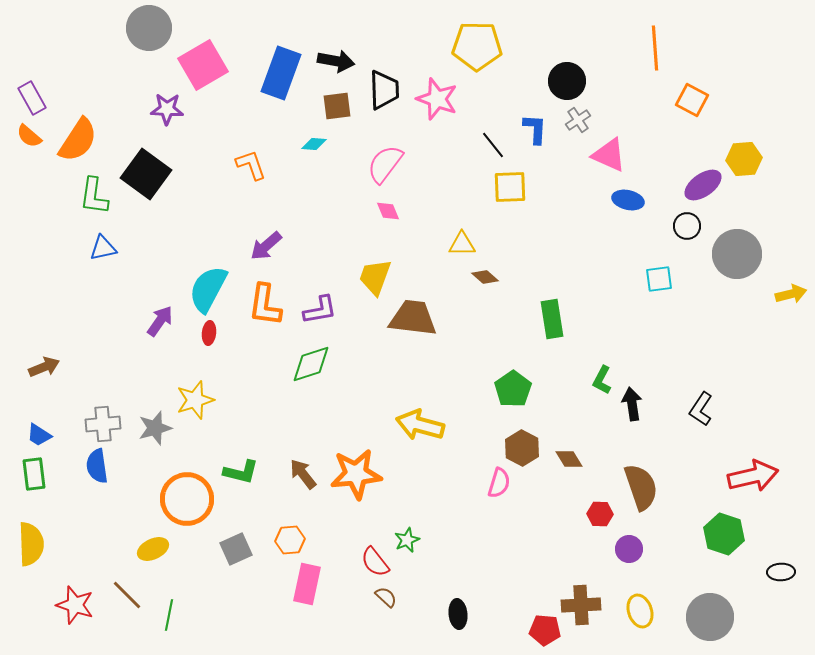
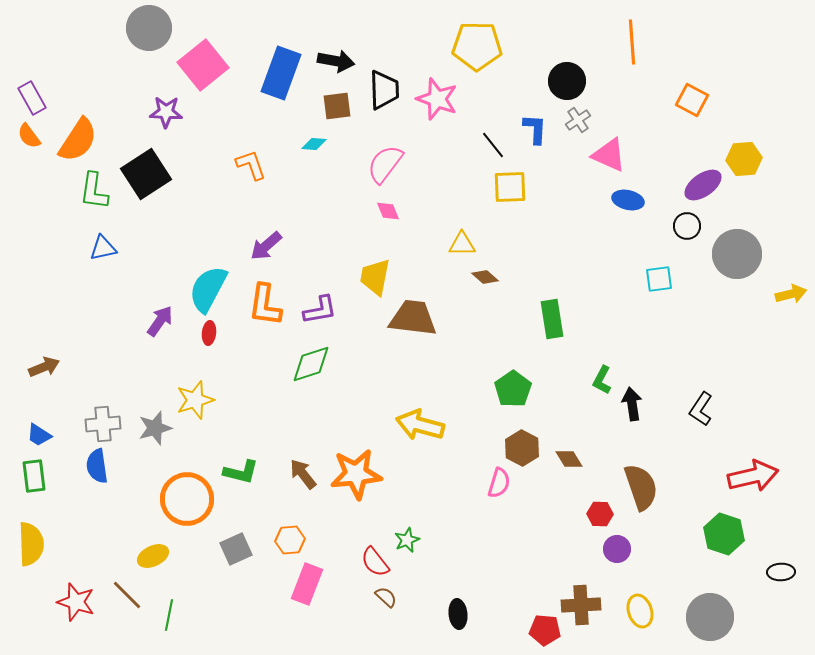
orange line at (655, 48): moved 23 px left, 6 px up
pink square at (203, 65): rotated 9 degrees counterclockwise
purple star at (167, 109): moved 1 px left, 3 px down
orange semicircle at (29, 136): rotated 12 degrees clockwise
black square at (146, 174): rotated 21 degrees clockwise
green L-shape at (94, 196): moved 5 px up
yellow trapezoid at (375, 277): rotated 9 degrees counterclockwise
green rectangle at (34, 474): moved 2 px down
yellow ellipse at (153, 549): moved 7 px down
purple circle at (629, 549): moved 12 px left
pink rectangle at (307, 584): rotated 9 degrees clockwise
red star at (75, 605): moved 1 px right, 3 px up
